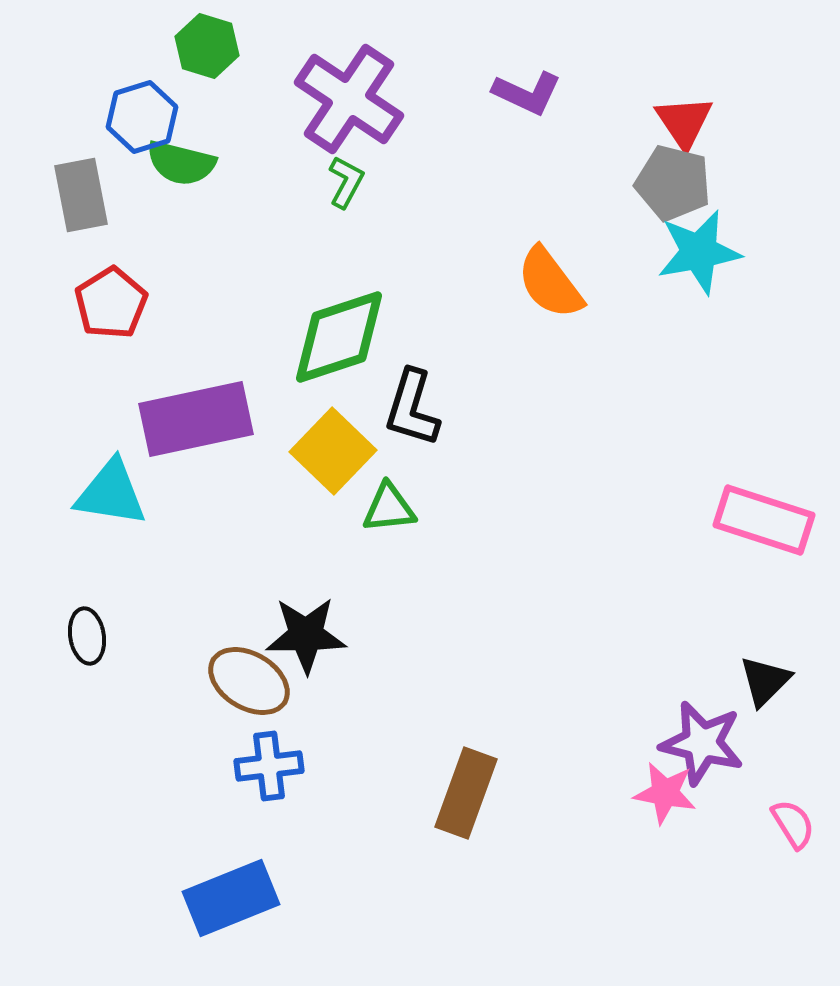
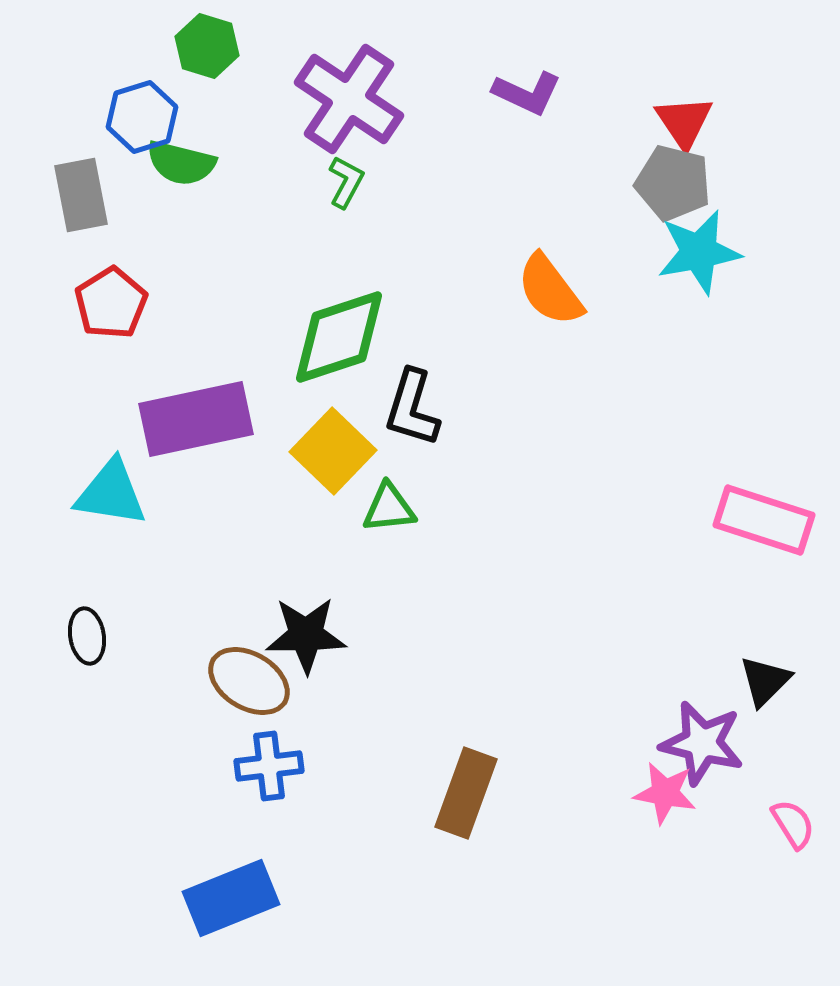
orange semicircle: moved 7 px down
